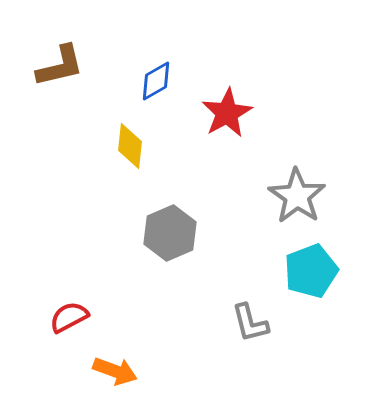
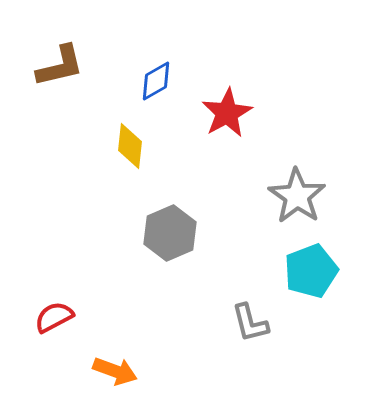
red semicircle: moved 15 px left
